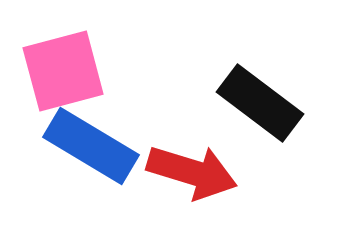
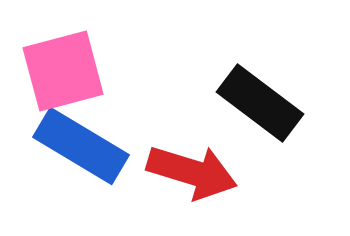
blue rectangle: moved 10 px left
